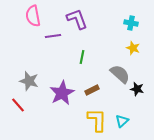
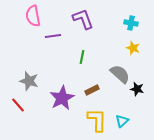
purple L-shape: moved 6 px right
purple star: moved 5 px down
